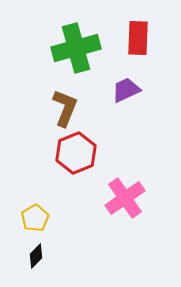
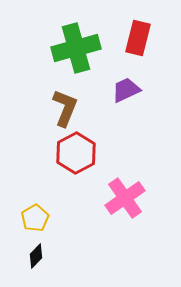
red rectangle: rotated 12 degrees clockwise
red hexagon: rotated 6 degrees counterclockwise
